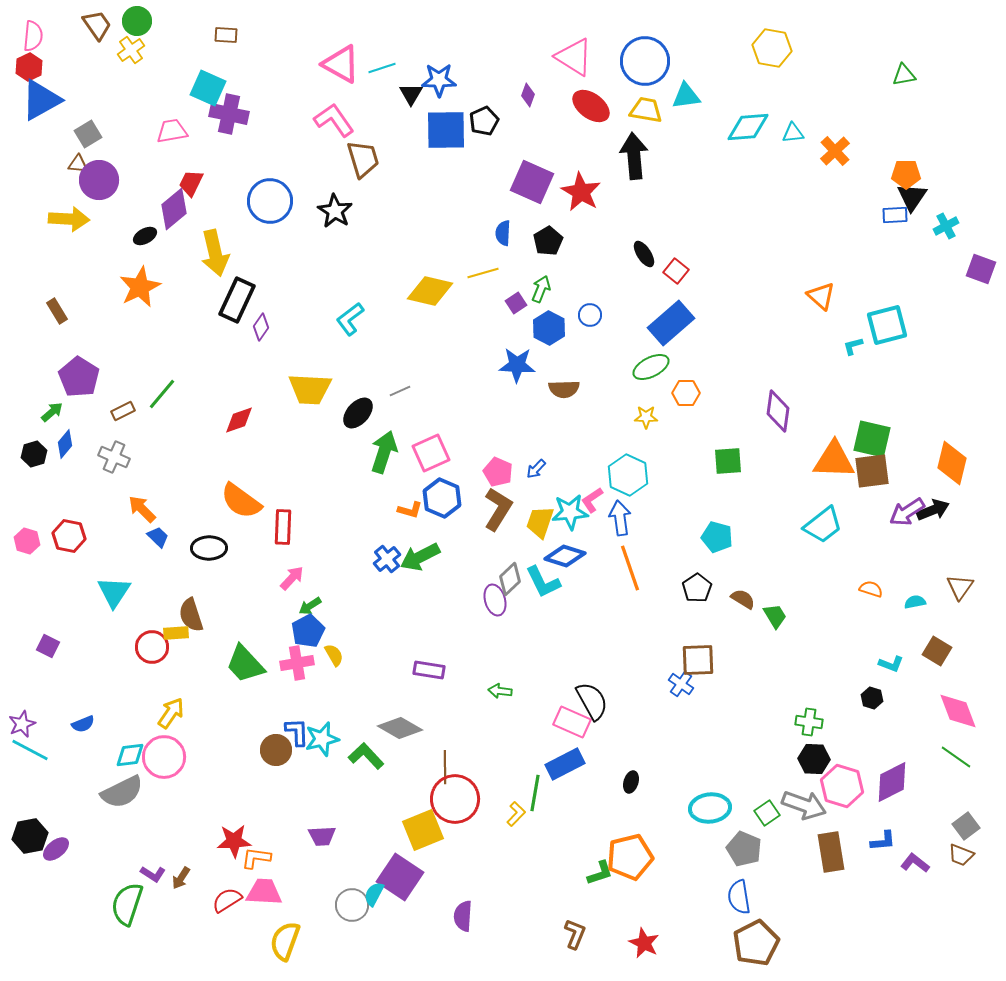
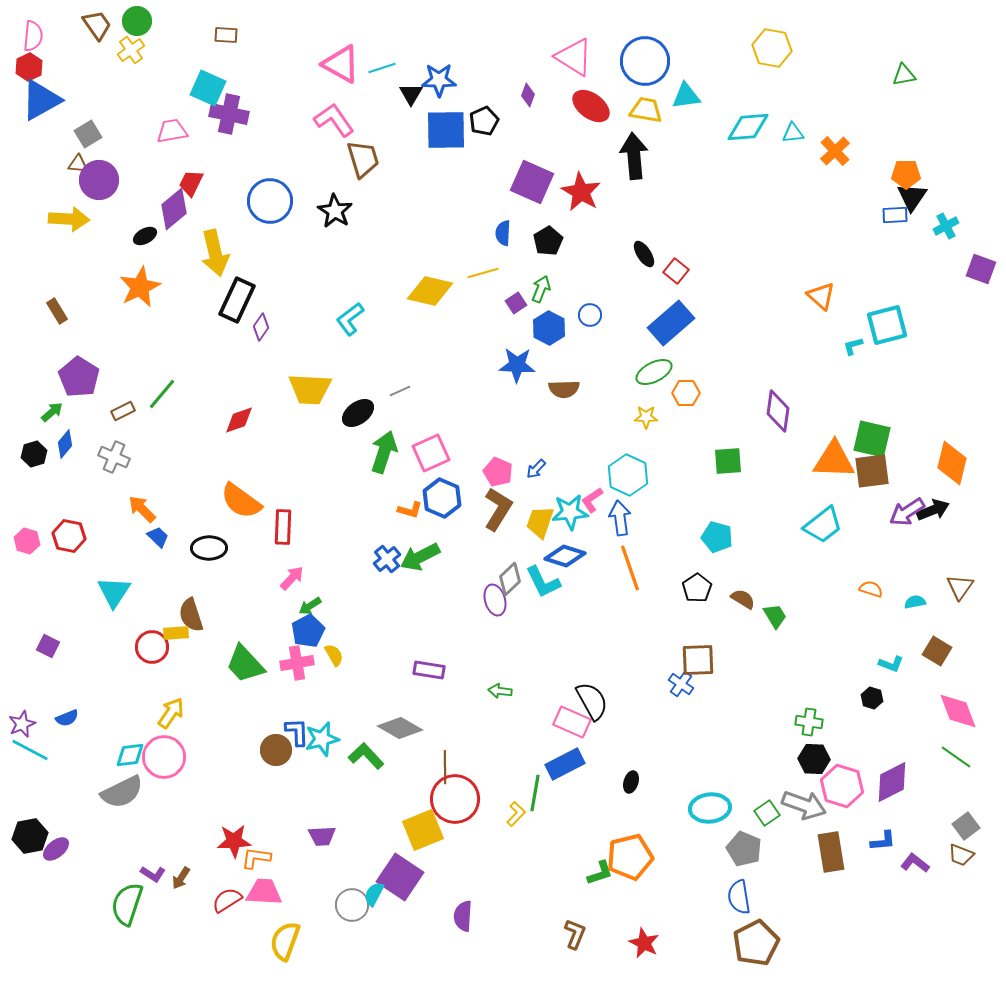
green ellipse at (651, 367): moved 3 px right, 5 px down
black ellipse at (358, 413): rotated 12 degrees clockwise
blue semicircle at (83, 724): moved 16 px left, 6 px up
